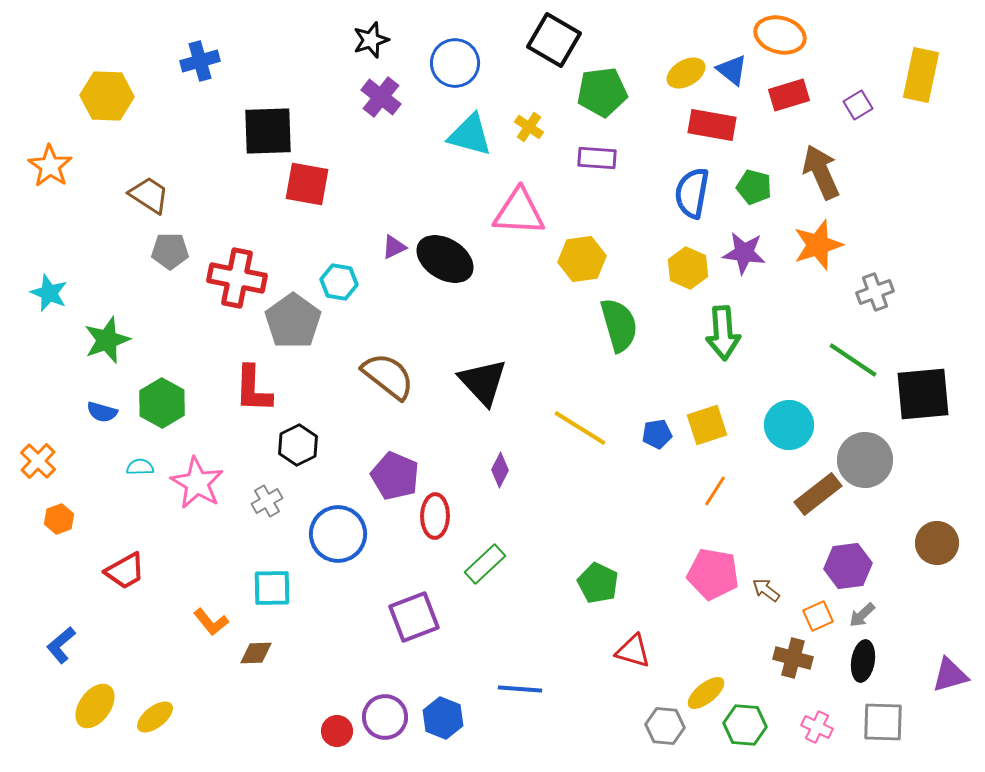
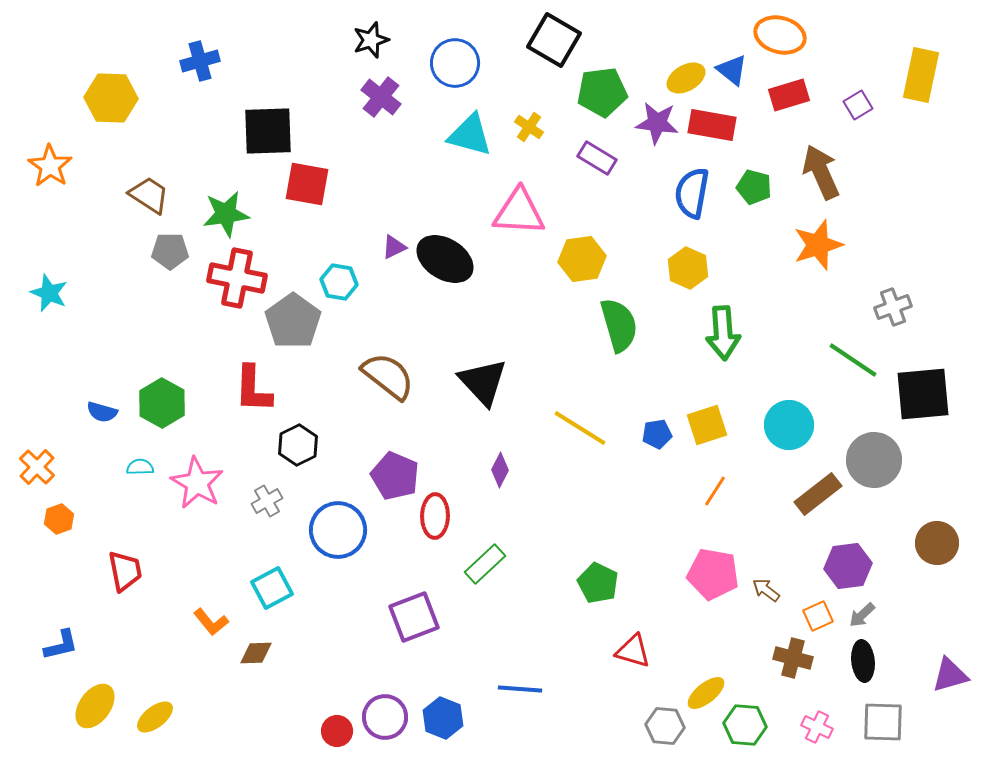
yellow ellipse at (686, 73): moved 5 px down
yellow hexagon at (107, 96): moved 4 px right, 2 px down
purple rectangle at (597, 158): rotated 27 degrees clockwise
purple star at (744, 253): moved 87 px left, 130 px up
gray cross at (875, 292): moved 18 px right, 15 px down
green star at (107, 340): moved 119 px right, 126 px up; rotated 12 degrees clockwise
gray circle at (865, 460): moved 9 px right
orange cross at (38, 461): moved 1 px left, 6 px down
blue circle at (338, 534): moved 4 px up
red trapezoid at (125, 571): rotated 72 degrees counterclockwise
cyan square at (272, 588): rotated 27 degrees counterclockwise
blue L-shape at (61, 645): rotated 153 degrees counterclockwise
black ellipse at (863, 661): rotated 15 degrees counterclockwise
